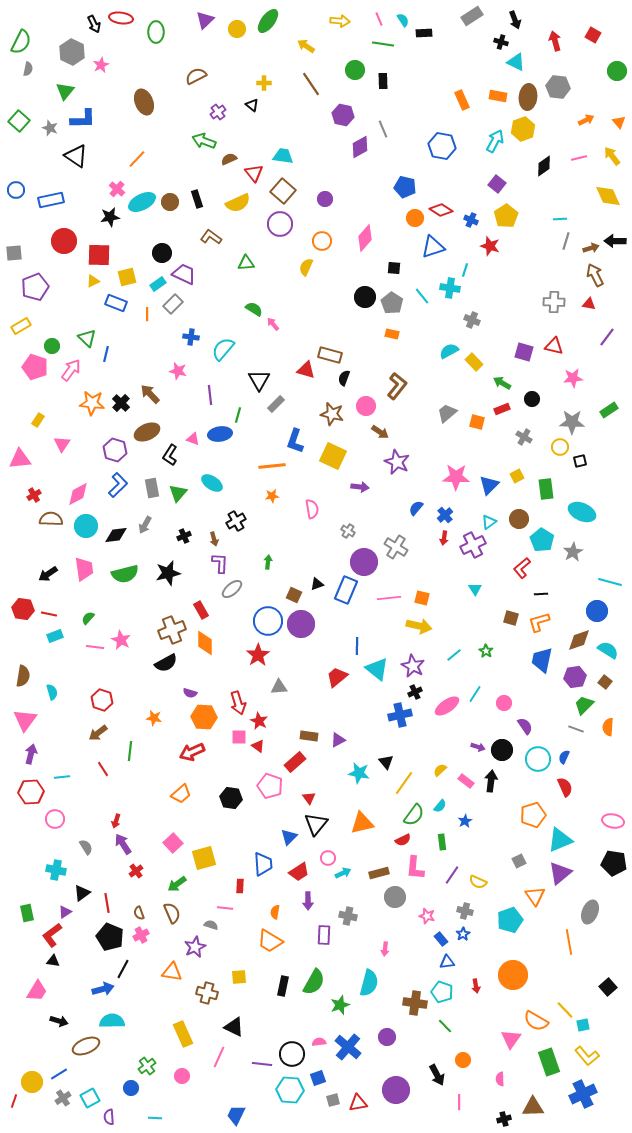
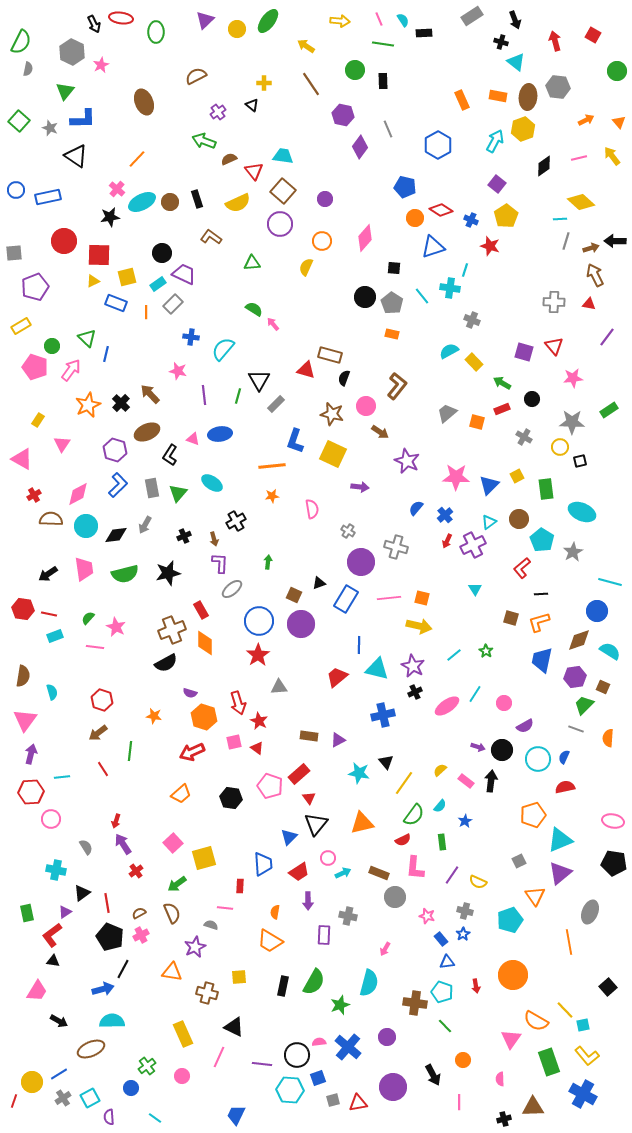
cyan triangle at (516, 62): rotated 12 degrees clockwise
gray line at (383, 129): moved 5 px right
blue hexagon at (442, 146): moved 4 px left, 1 px up; rotated 20 degrees clockwise
purple diamond at (360, 147): rotated 25 degrees counterclockwise
red triangle at (254, 173): moved 2 px up
yellow diamond at (608, 196): moved 27 px left, 6 px down; rotated 24 degrees counterclockwise
blue rectangle at (51, 200): moved 3 px left, 3 px up
green triangle at (246, 263): moved 6 px right
orange line at (147, 314): moved 1 px left, 2 px up
red triangle at (554, 346): rotated 36 degrees clockwise
purple line at (210, 395): moved 6 px left
orange star at (92, 403): moved 4 px left, 2 px down; rotated 30 degrees counterclockwise
green line at (238, 415): moved 19 px up
yellow square at (333, 456): moved 2 px up
pink triangle at (20, 459): moved 2 px right; rotated 35 degrees clockwise
purple star at (397, 462): moved 10 px right, 1 px up
red arrow at (444, 538): moved 3 px right, 3 px down; rotated 16 degrees clockwise
gray cross at (396, 547): rotated 15 degrees counterclockwise
purple circle at (364, 562): moved 3 px left
black triangle at (317, 584): moved 2 px right, 1 px up
blue rectangle at (346, 590): moved 9 px down; rotated 8 degrees clockwise
blue circle at (268, 621): moved 9 px left
pink star at (121, 640): moved 5 px left, 13 px up
blue line at (357, 646): moved 2 px right, 1 px up
cyan semicircle at (608, 650): moved 2 px right, 1 px down
cyan triangle at (377, 669): rotated 25 degrees counterclockwise
brown square at (605, 682): moved 2 px left, 5 px down; rotated 16 degrees counterclockwise
blue cross at (400, 715): moved 17 px left
orange hexagon at (204, 717): rotated 15 degrees clockwise
orange star at (154, 718): moved 2 px up
purple semicircle at (525, 726): rotated 96 degrees clockwise
orange semicircle at (608, 727): moved 11 px down
pink square at (239, 737): moved 5 px left, 5 px down; rotated 14 degrees counterclockwise
red triangle at (258, 746): moved 1 px left, 2 px down
red rectangle at (295, 762): moved 4 px right, 12 px down
red semicircle at (565, 787): rotated 78 degrees counterclockwise
pink circle at (55, 819): moved 4 px left
brown rectangle at (379, 873): rotated 36 degrees clockwise
brown semicircle at (139, 913): rotated 80 degrees clockwise
pink arrow at (385, 949): rotated 24 degrees clockwise
black arrow at (59, 1021): rotated 12 degrees clockwise
brown ellipse at (86, 1046): moved 5 px right, 3 px down
black circle at (292, 1054): moved 5 px right, 1 px down
black arrow at (437, 1075): moved 4 px left
purple circle at (396, 1090): moved 3 px left, 3 px up
blue cross at (583, 1094): rotated 36 degrees counterclockwise
cyan line at (155, 1118): rotated 32 degrees clockwise
